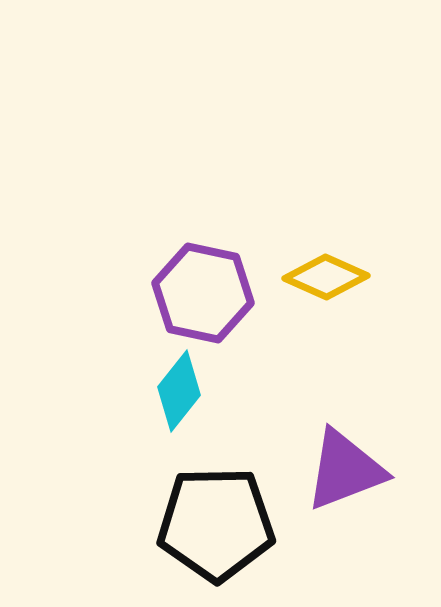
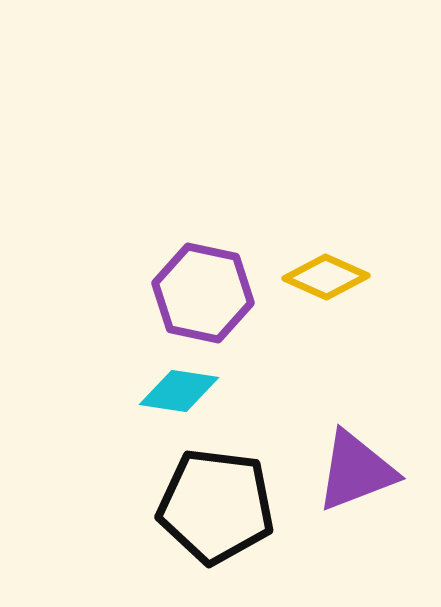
cyan diamond: rotated 60 degrees clockwise
purple triangle: moved 11 px right, 1 px down
black pentagon: moved 18 px up; rotated 8 degrees clockwise
